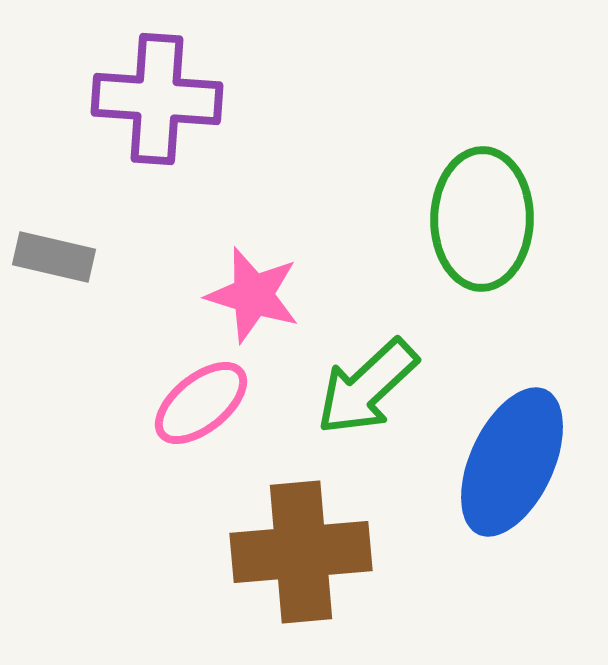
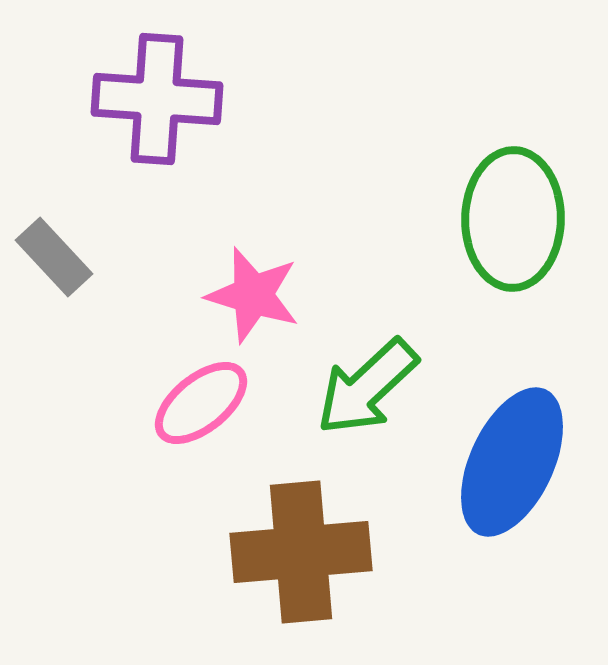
green ellipse: moved 31 px right
gray rectangle: rotated 34 degrees clockwise
